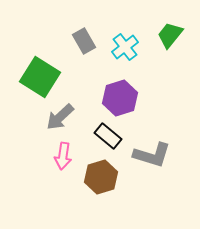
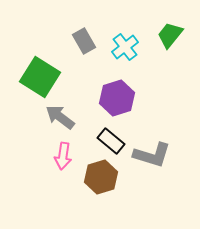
purple hexagon: moved 3 px left
gray arrow: rotated 80 degrees clockwise
black rectangle: moved 3 px right, 5 px down
